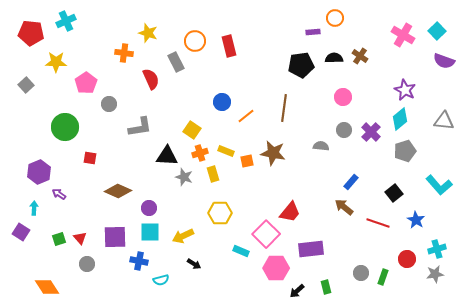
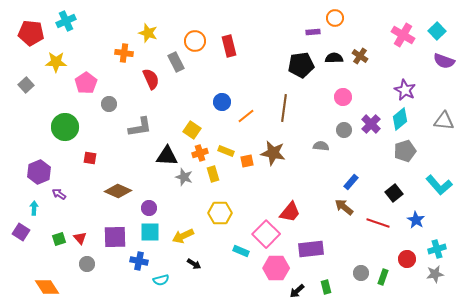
purple cross at (371, 132): moved 8 px up
